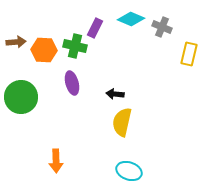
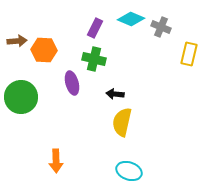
gray cross: moved 1 px left
brown arrow: moved 1 px right, 1 px up
green cross: moved 19 px right, 13 px down
